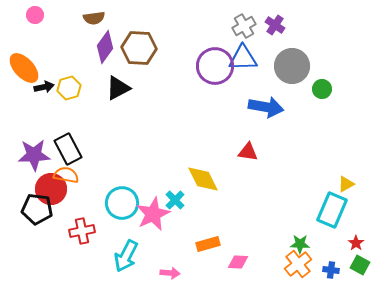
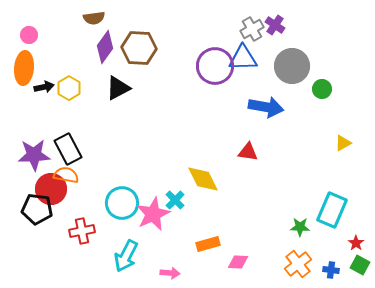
pink circle: moved 6 px left, 20 px down
gray cross: moved 8 px right, 3 px down
orange ellipse: rotated 48 degrees clockwise
yellow hexagon: rotated 15 degrees counterclockwise
yellow triangle: moved 3 px left, 41 px up
green star: moved 17 px up
